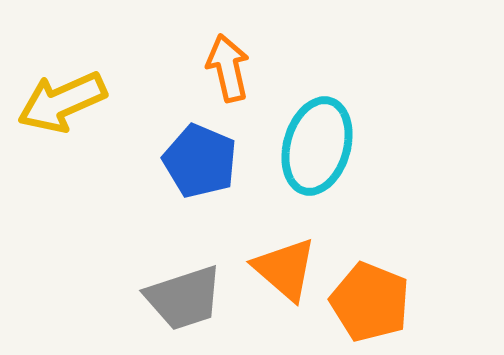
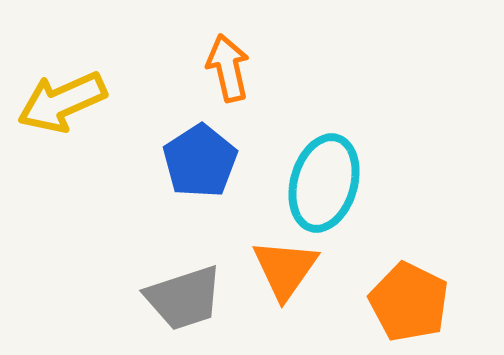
cyan ellipse: moved 7 px right, 37 px down
blue pentagon: rotated 16 degrees clockwise
orange triangle: rotated 24 degrees clockwise
orange pentagon: moved 39 px right; rotated 4 degrees clockwise
